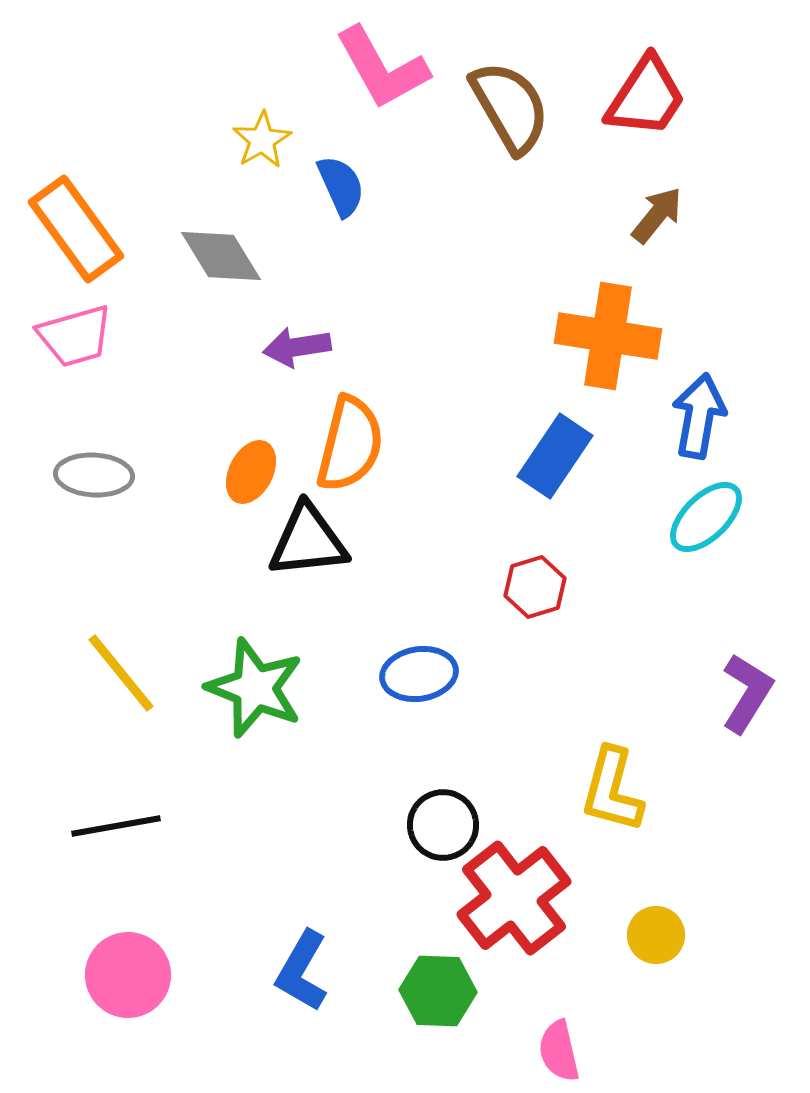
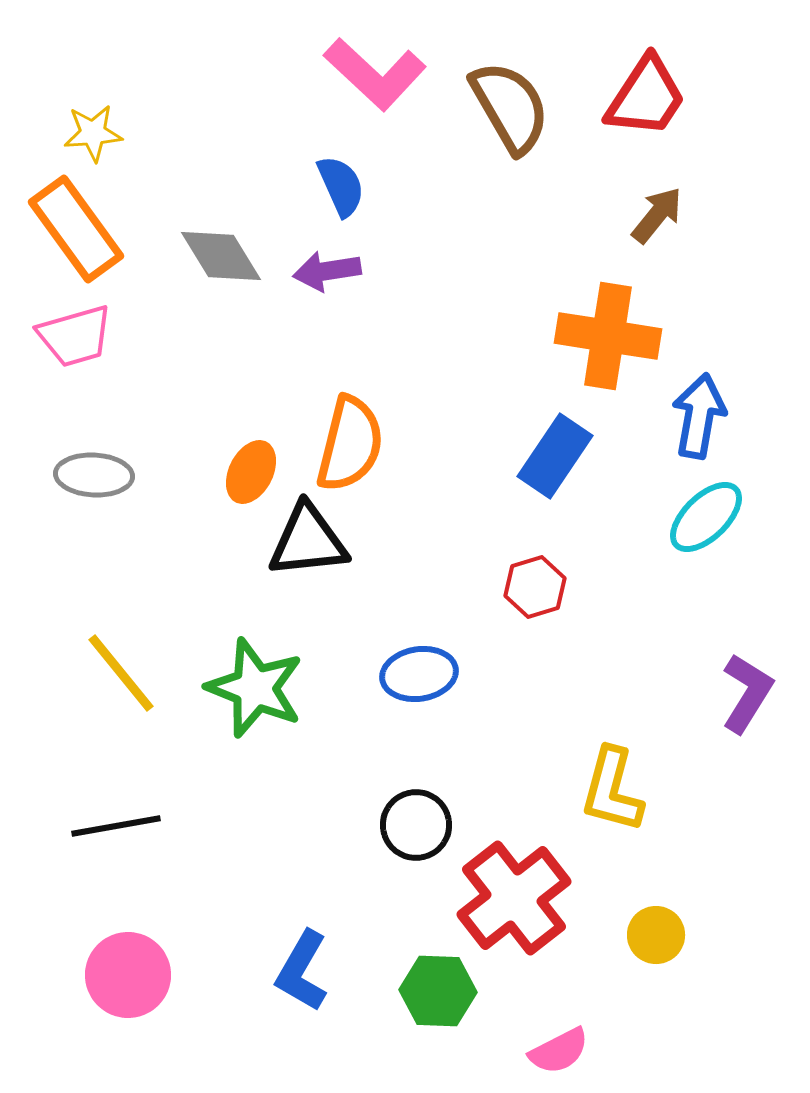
pink L-shape: moved 7 px left, 6 px down; rotated 18 degrees counterclockwise
yellow star: moved 169 px left, 7 px up; rotated 26 degrees clockwise
purple arrow: moved 30 px right, 76 px up
black circle: moved 27 px left
pink semicircle: rotated 104 degrees counterclockwise
